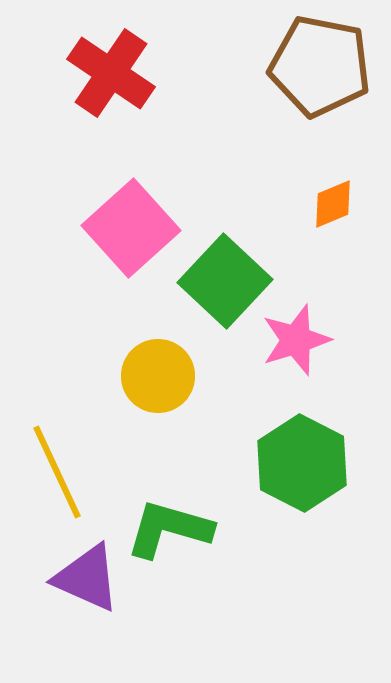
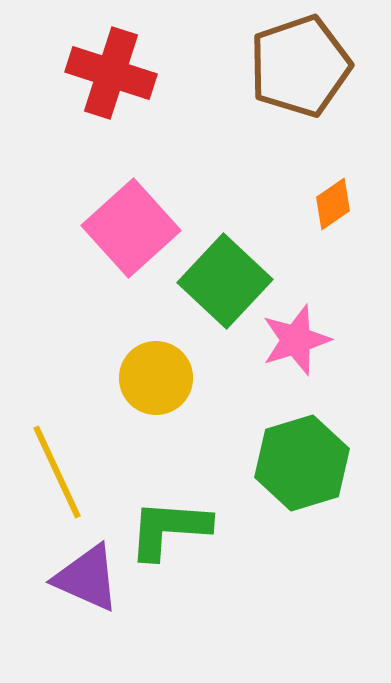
brown pentagon: moved 20 px left; rotated 30 degrees counterclockwise
red cross: rotated 16 degrees counterclockwise
orange diamond: rotated 12 degrees counterclockwise
yellow circle: moved 2 px left, 2 px down
green hexagon: rotated 16 degrees clockwise
green L-shape: rotated 12 degrees counterclockwise
